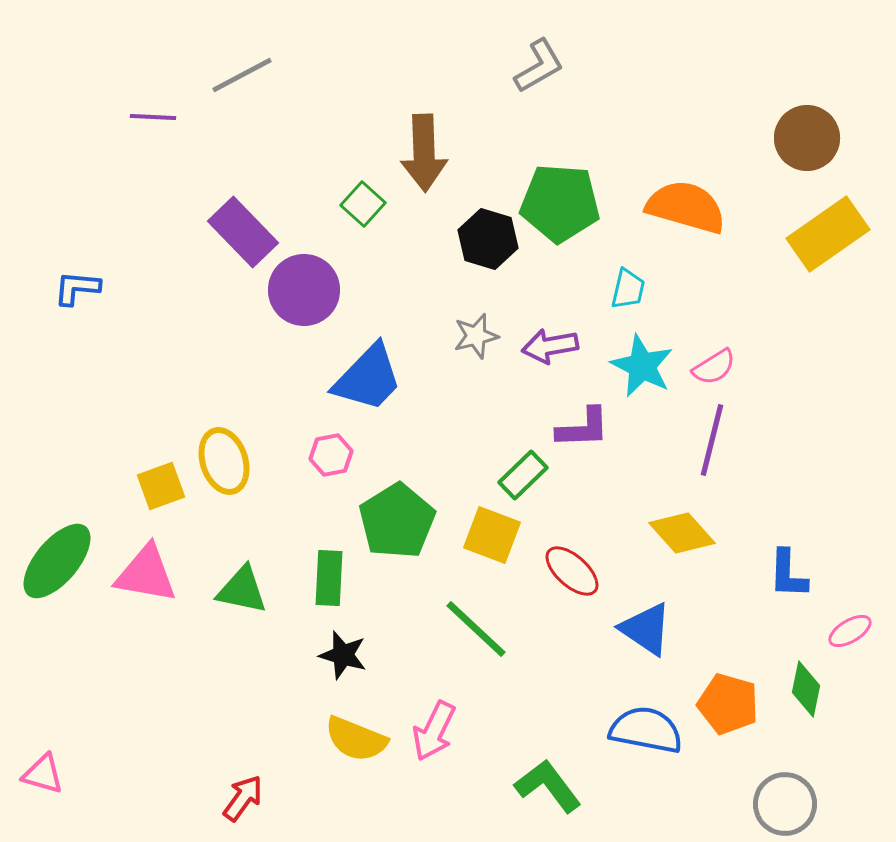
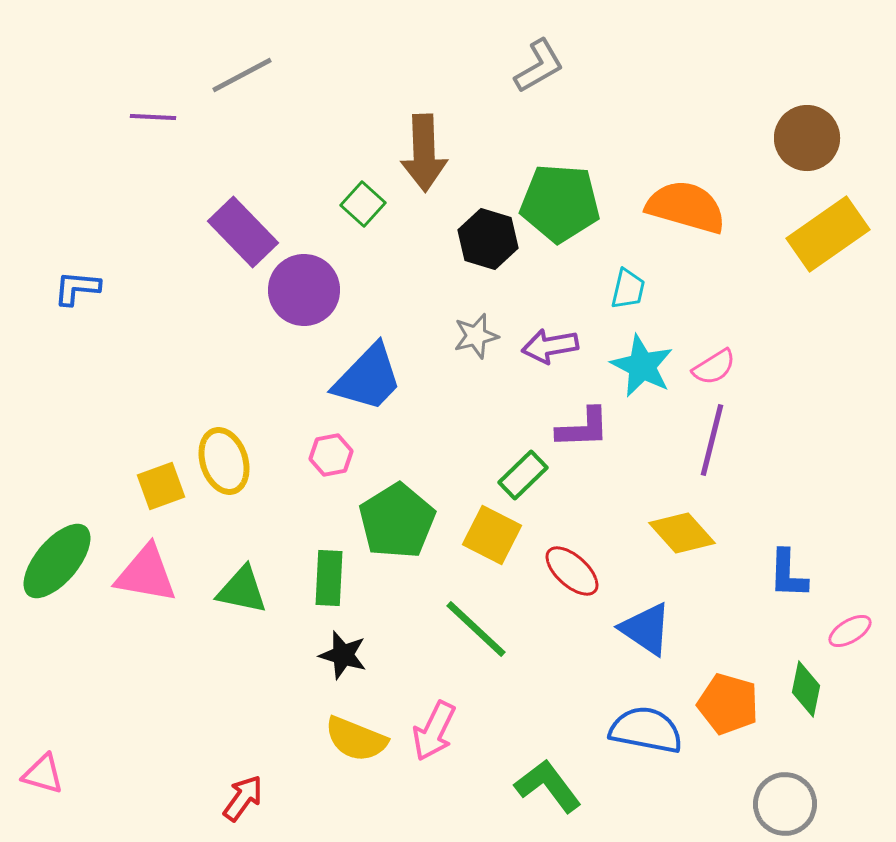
yellow square at (492, 535): rotated 6 degrees clockwise
